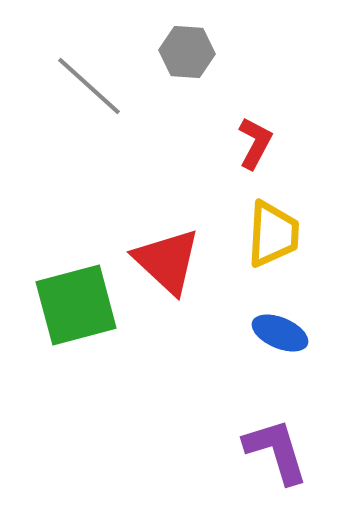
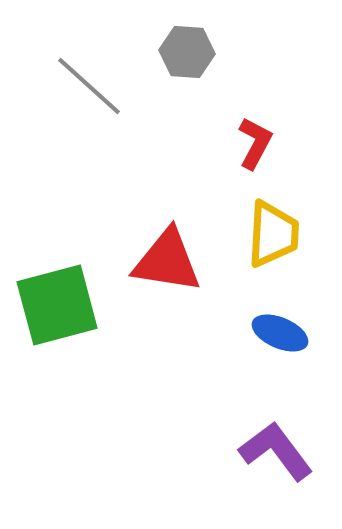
red triangle: rotated 34 degrees counterclockwise
green square: moved 19 px left
purple L-shape: rotated 20 degrees counterclockwise
